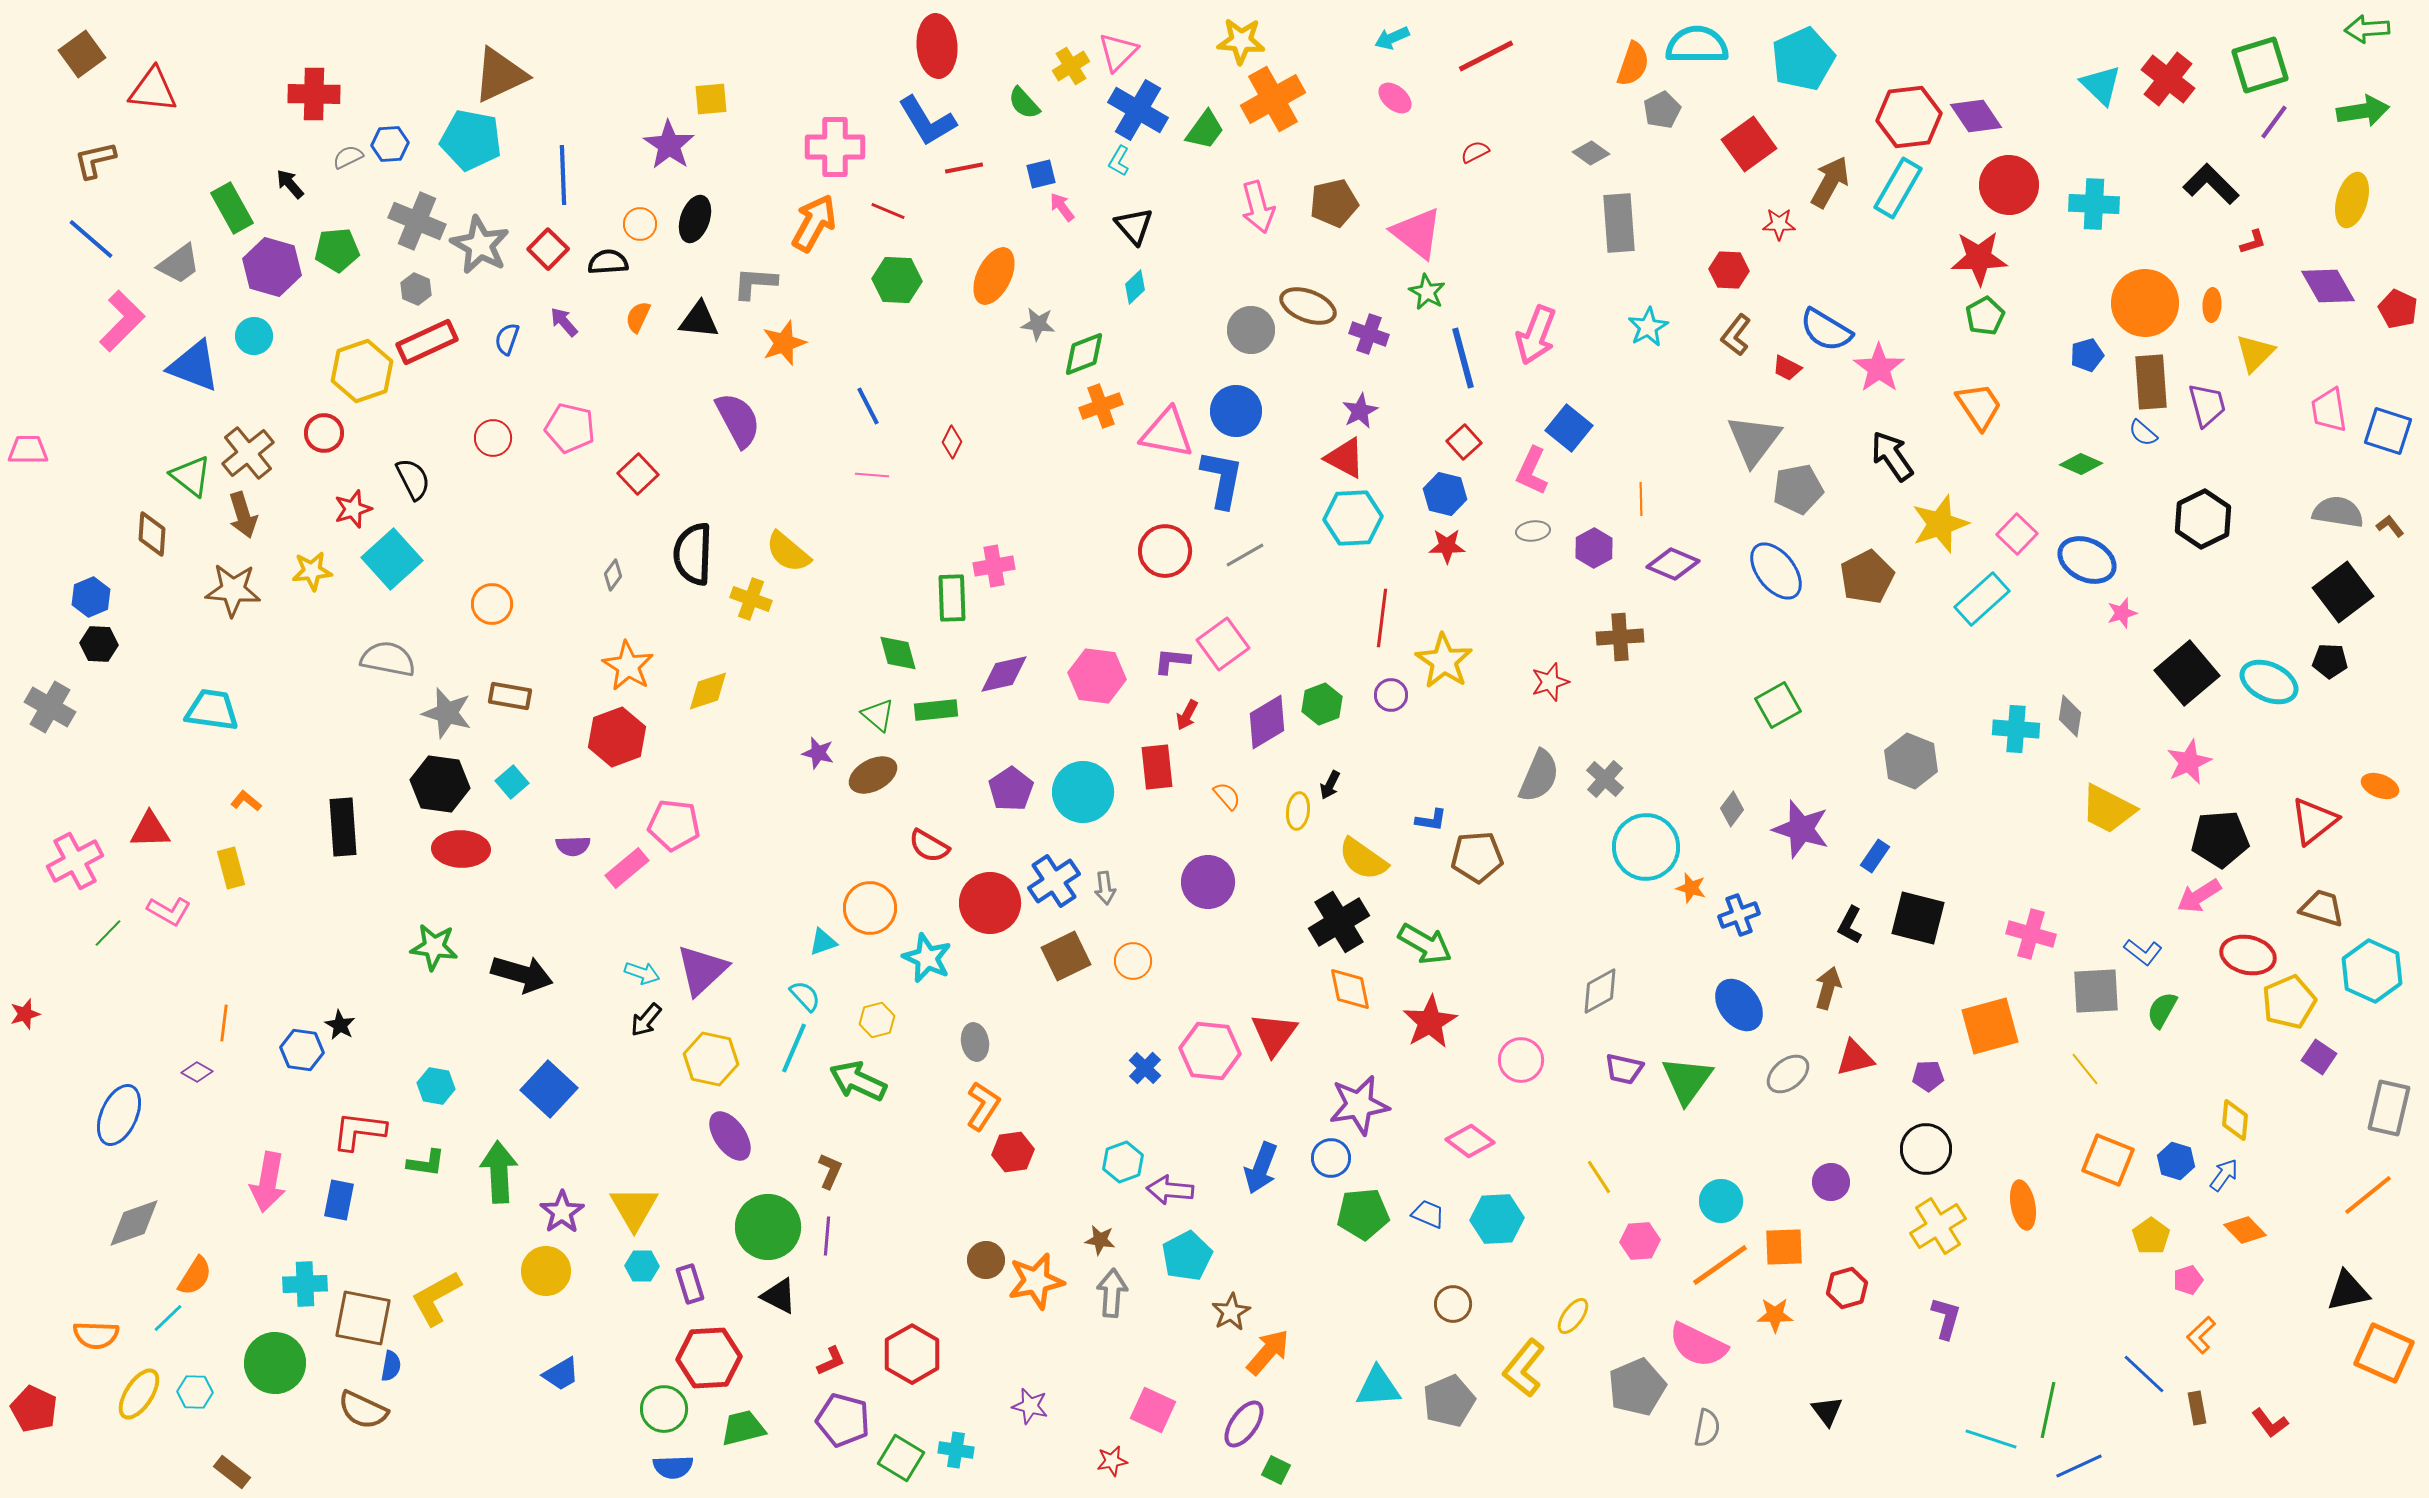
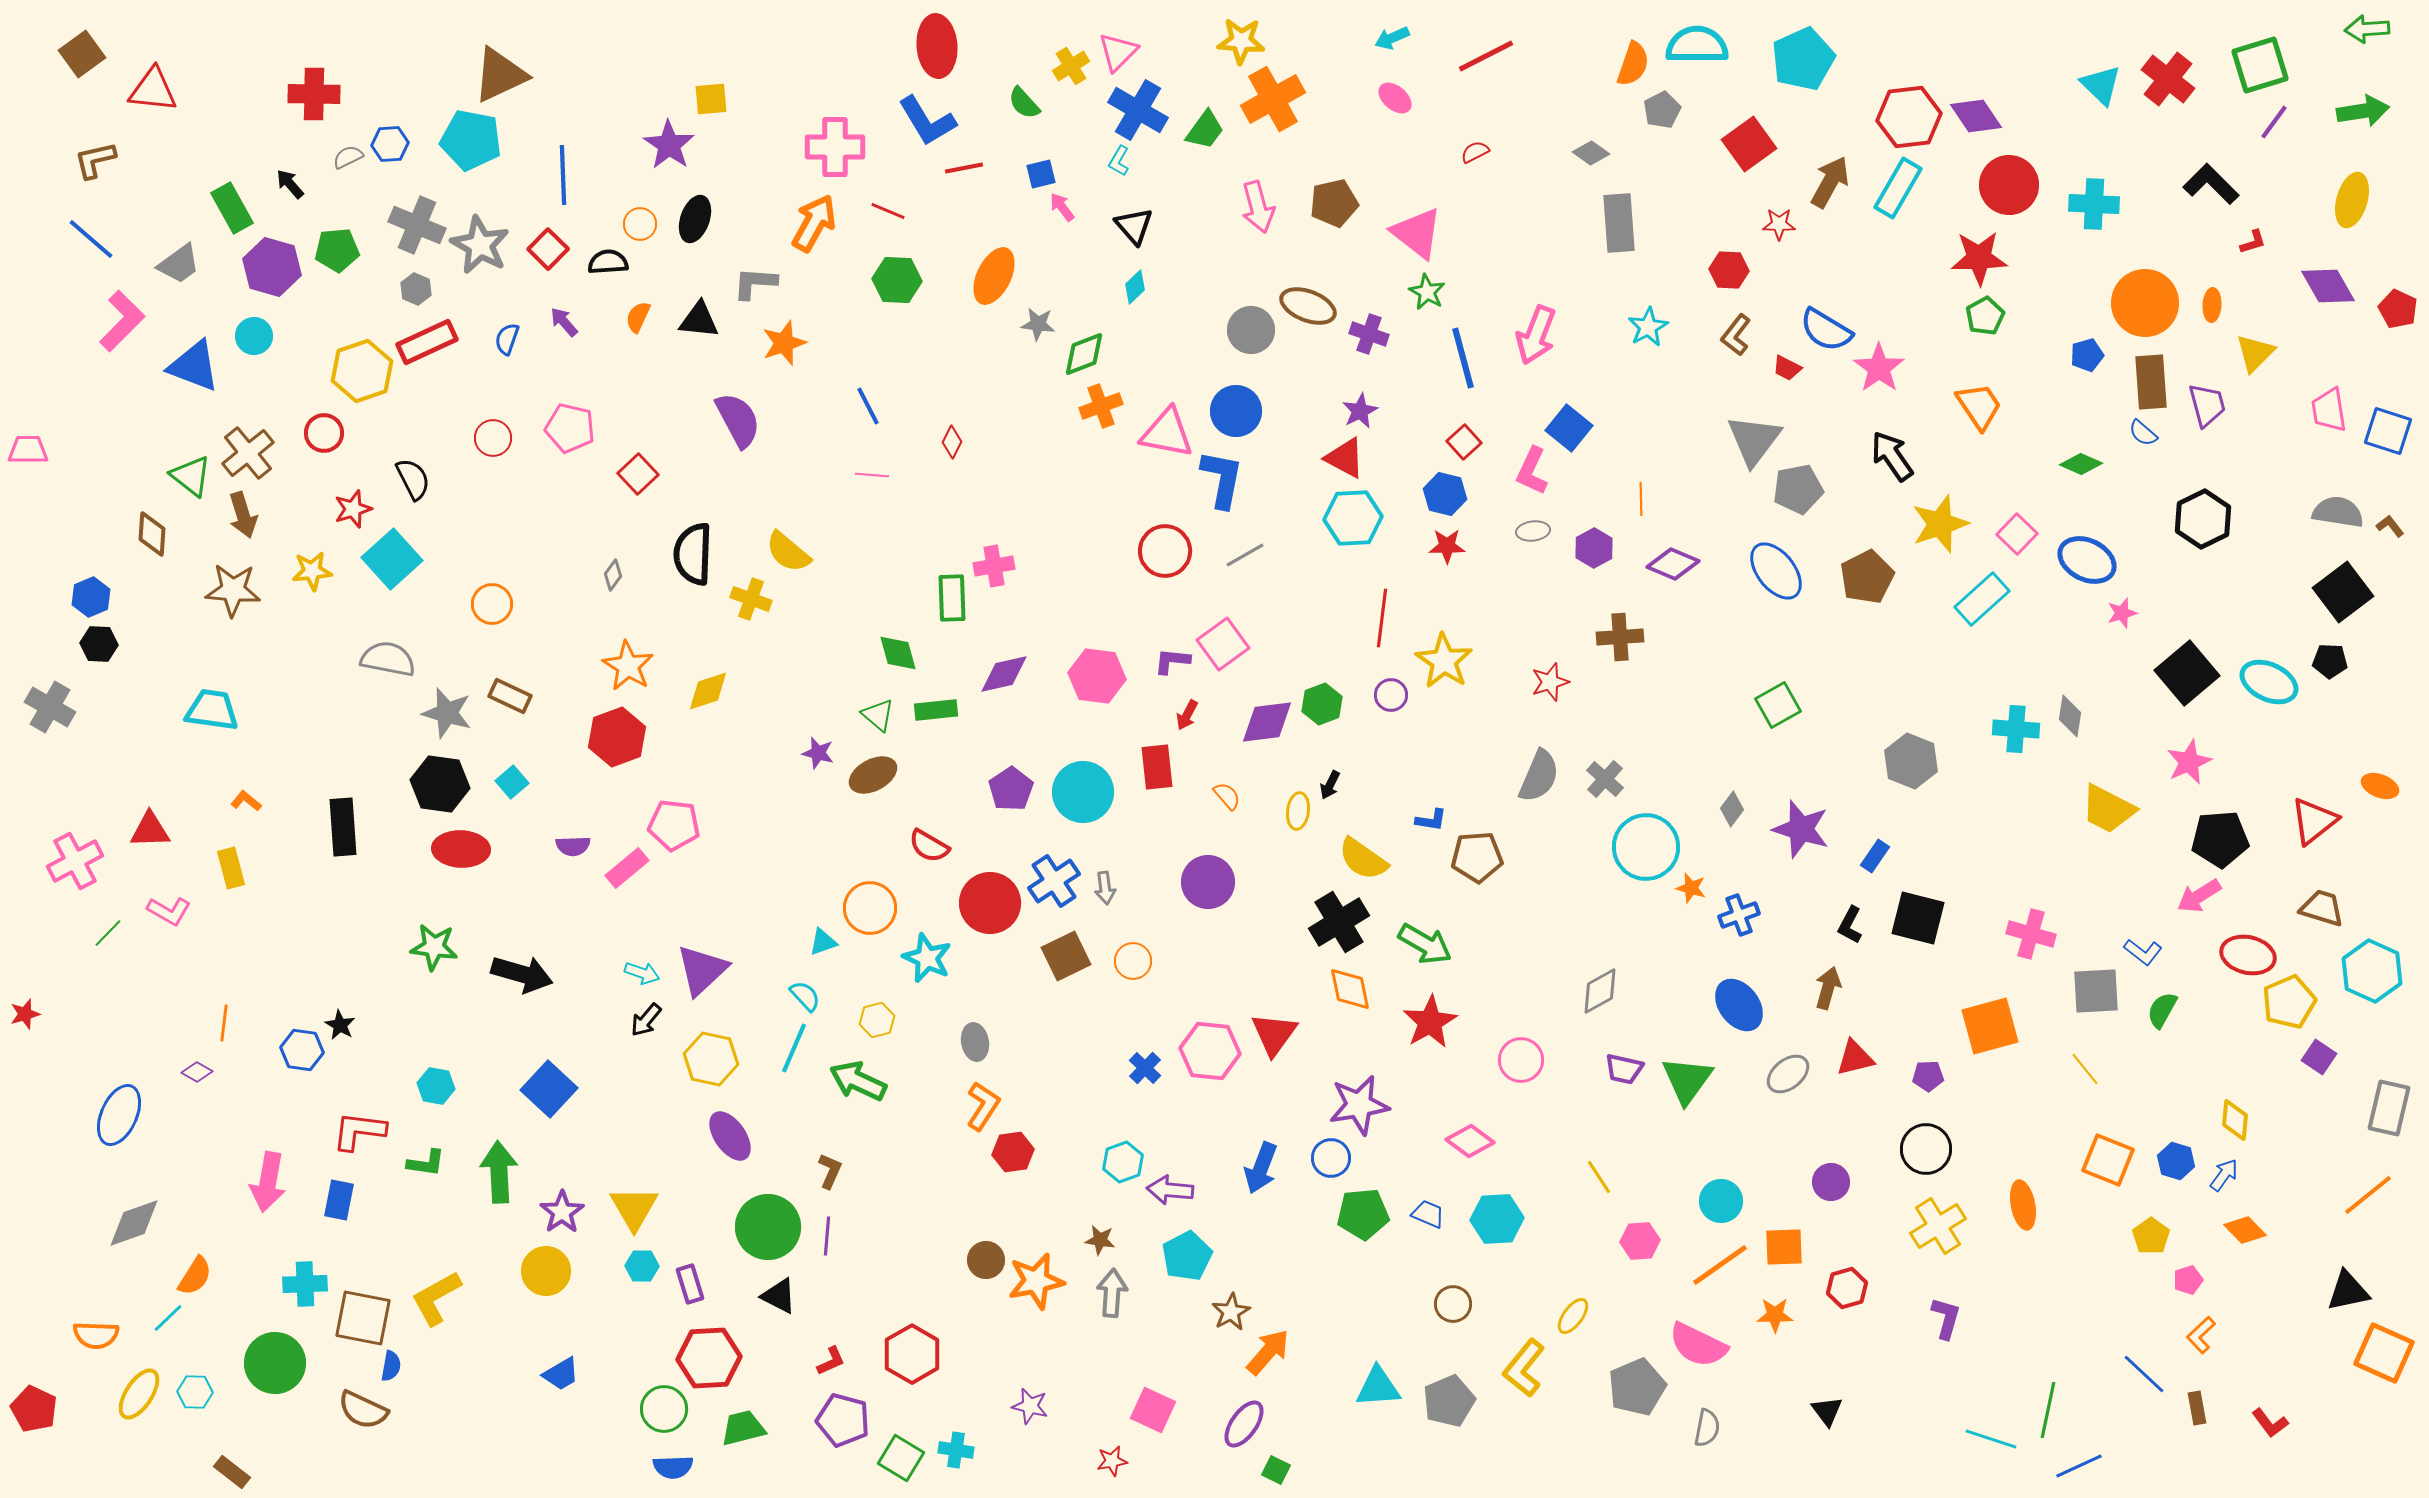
gray cross at (417, 221): moved 4 px down
brown rectangle at (510, 696): rotated 15 degrees clockwise
purple diamond at (1267, 722): rotated 24 degrees clockwise
